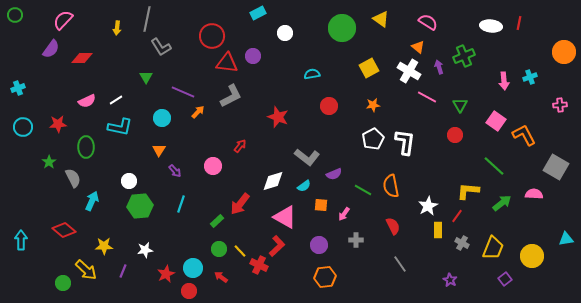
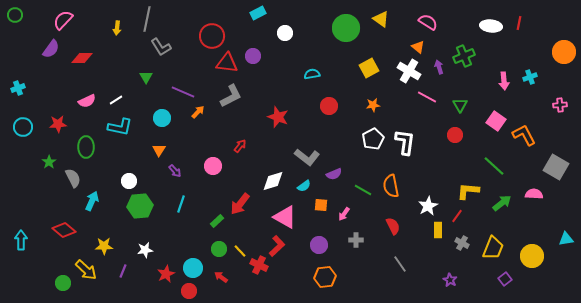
green circle at (342, 28): moved 4 px right
